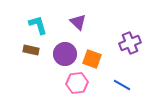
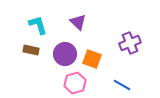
pink hexagon: moved 2 px left; rotated 10 degrees counterclockwise
